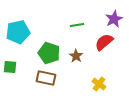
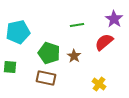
purple star: rotated 12 degrees counterclockwise
brown star: moved 2 px left
